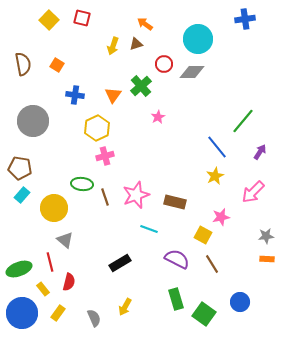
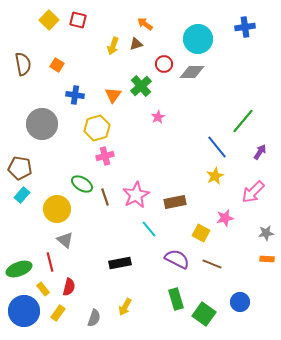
red square at (82, 18): moved 4 px left, 2 px down
blue cross at (245, 19): moved 8 px down
gray circle at (33, 121): moved 9 px right, 3 px down
yellow hexagon at (97, 128): rotated 10 degrees clockwise
green ellipse at (82, 184): rotated 25 degrees clockwise
pink star at (136, 195): rotated 8 degrees counterclockwise
brown rectangle at (175, 202): rotated 25 degrees counterclockwise
yellow circle at (54, 208): moved 3 px right, 1 px down
pink star at (221, 217): moved 4 px right, 1 px down
cyan line at (149, 229): rotated 30 degrees clockwise
yellow square at (203, 235): moved 2 px left, 2 px up
gray star at (266, 236): moved 3 px up
black rectangle at (120, 263): rotated 20 degrees clockwise
brown line at (212, 264): rotated 36 degrees counterclockwise
red semicircle at (69, 282): moved 5 px down
blue circle at (22, 313): moved 2 px right, 2 px up
gray semicircle at (94, 318): rotated 42 degrees clockwise
